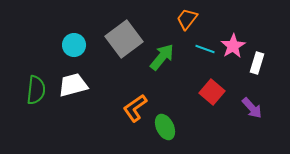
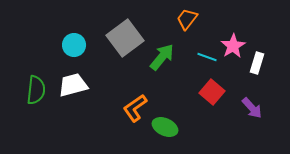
gray square: moved 1 px right, 1 px up
cyan line: moved 2 px right, 8 px down
green ellipse: rotated 40 degrees counterclockwise
